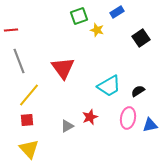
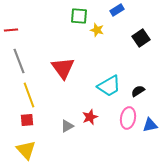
blue rectangle: moved 2 px up
green square: rotated 24 degrees clockwise
yellow line: rotated 60 degrees counterclockwise
yellow triangle: moved 3 px left, 1 px down
